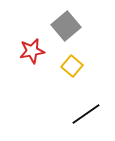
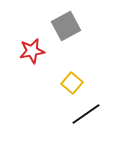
gray square: rotated 12 degrees clockwise
yellow square: moved 17 px down
